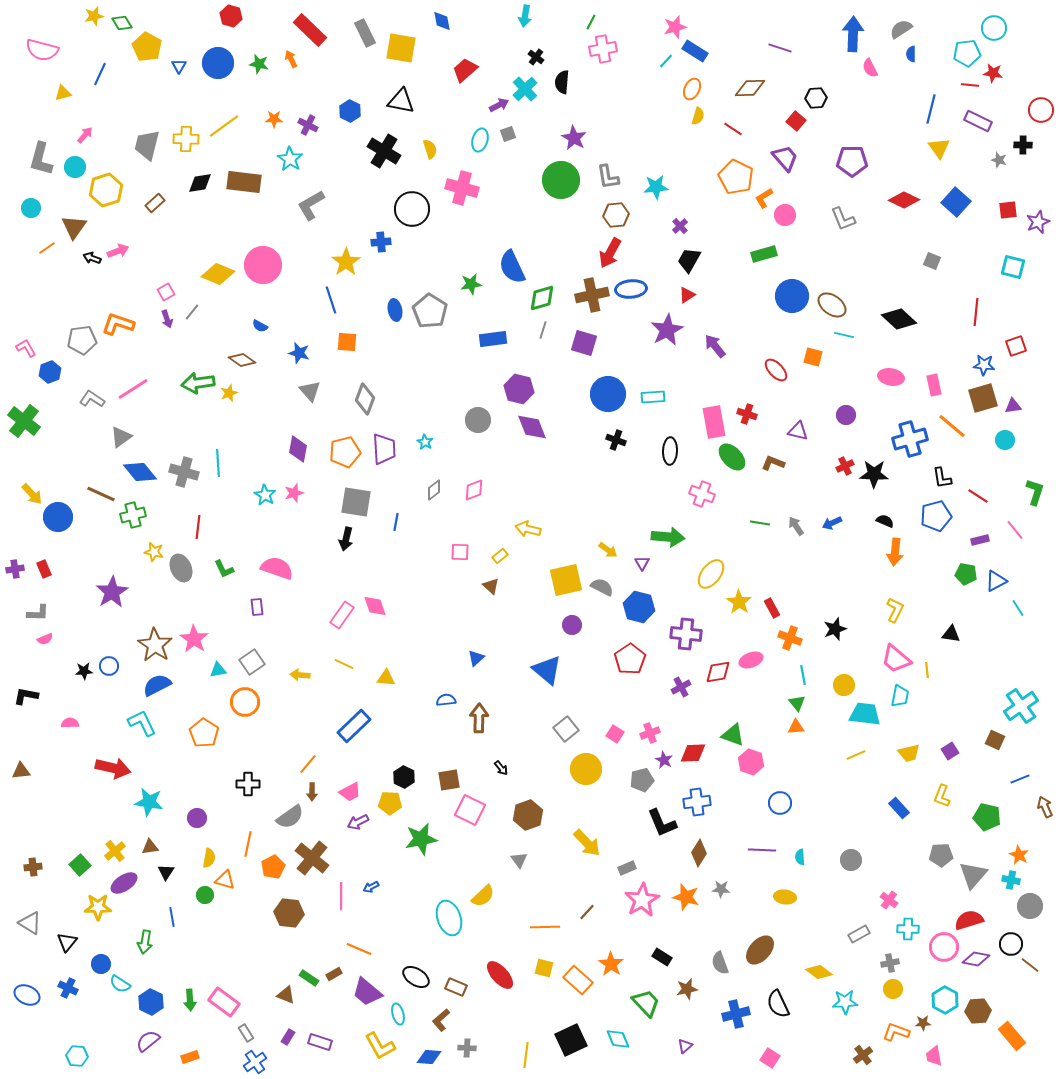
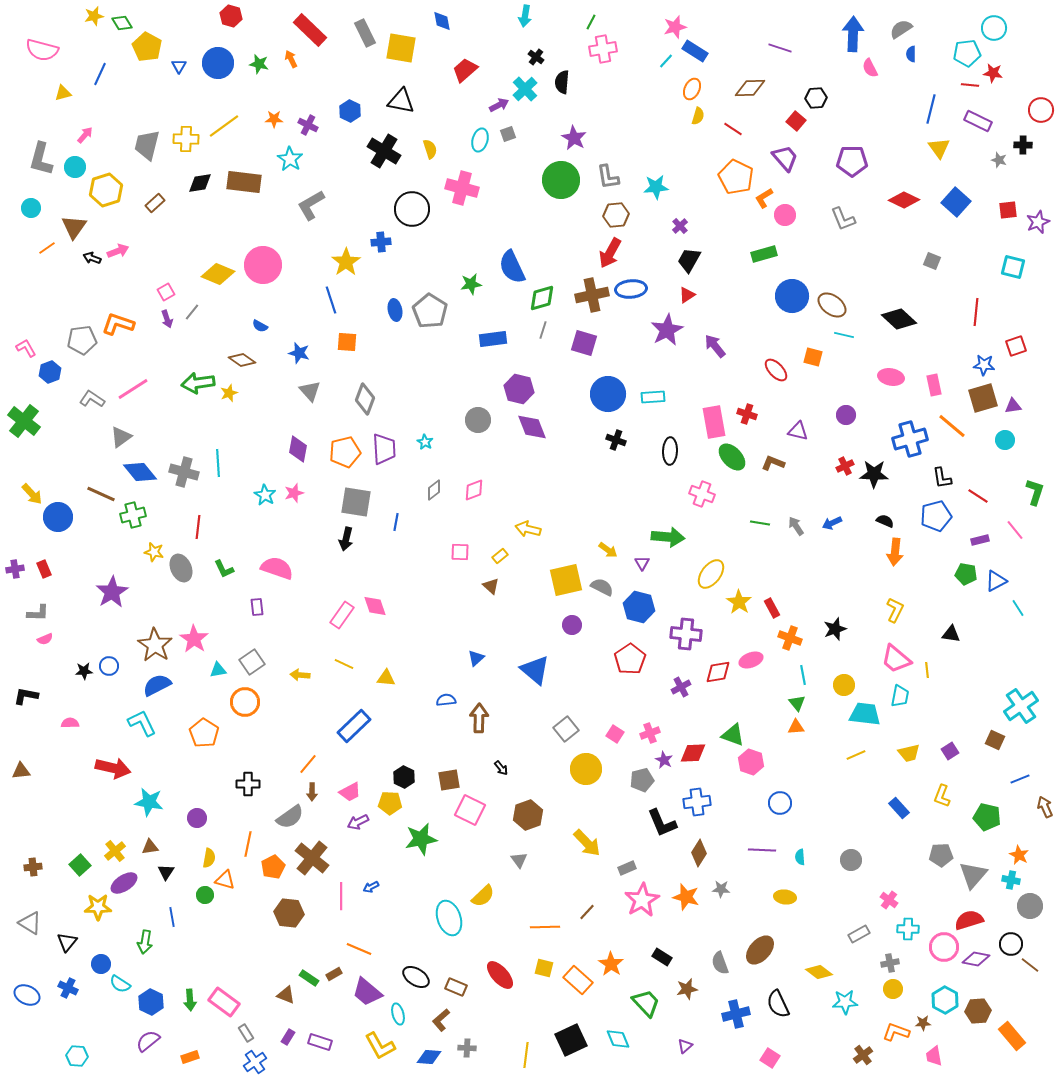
blue triangle at (547, 670): moved 12 px left
